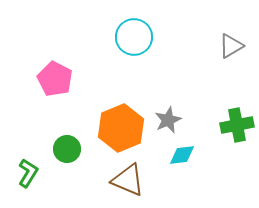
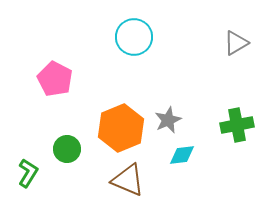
gray triangle: moved 5 px right, 3 px up
